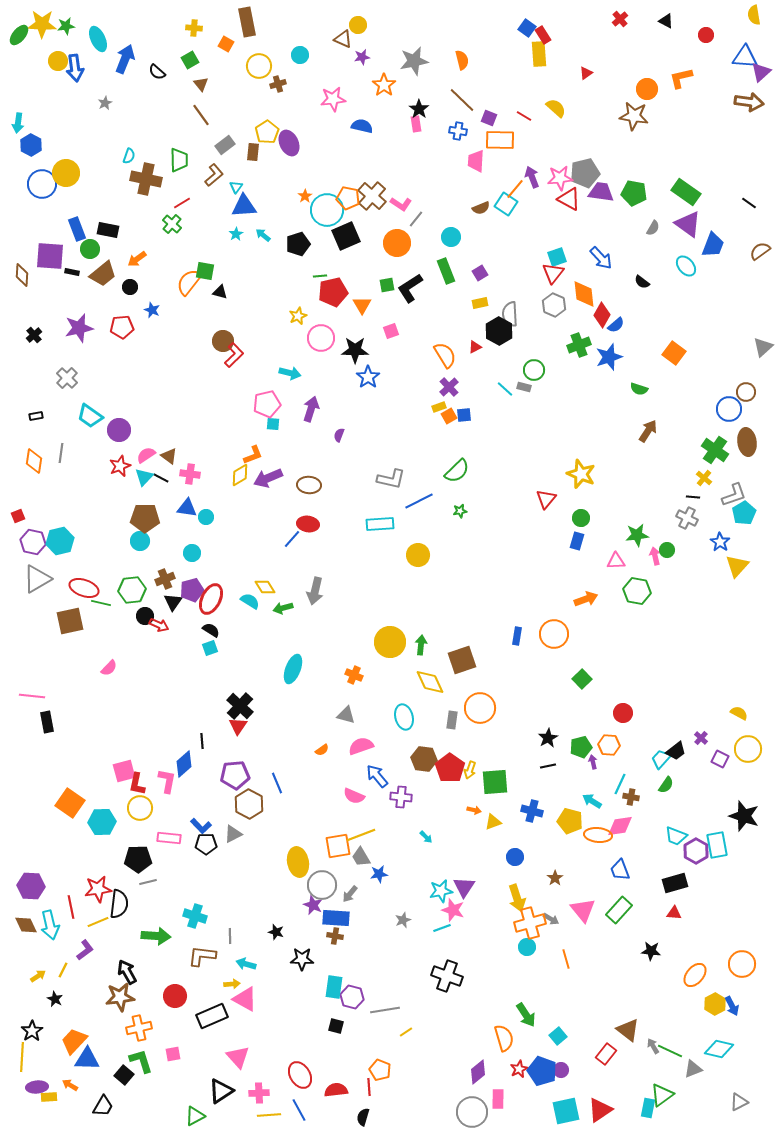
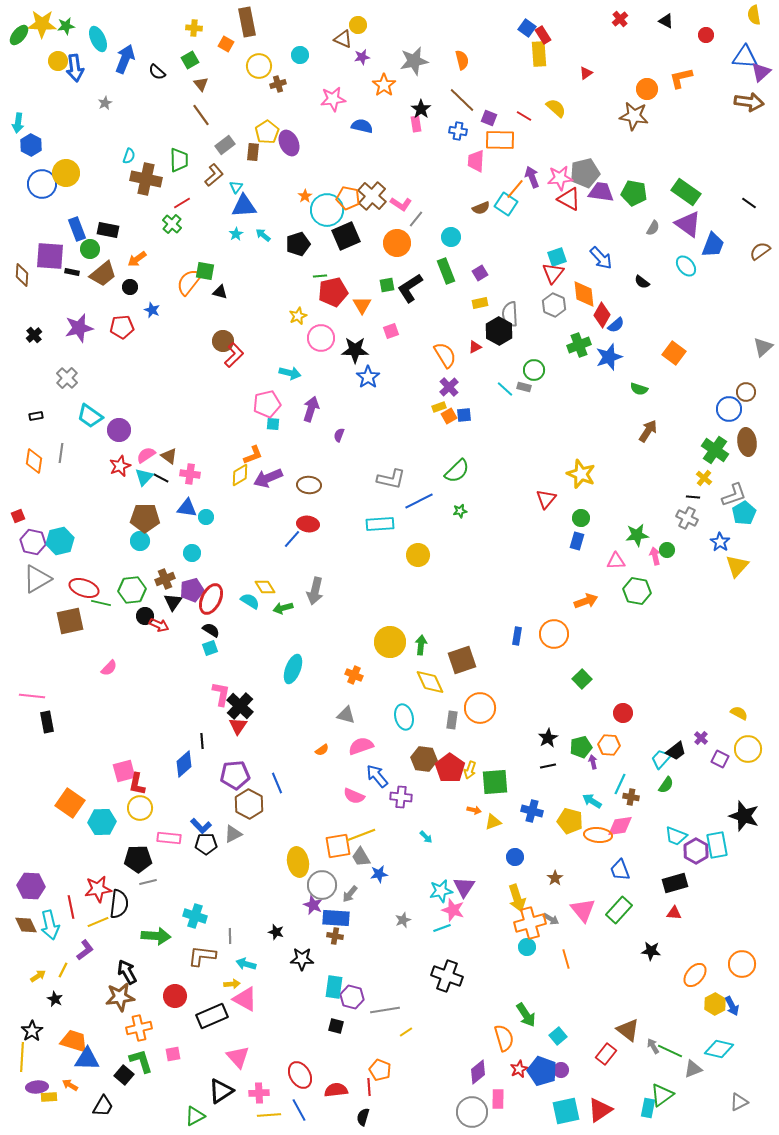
black star at (419, 109): moved 2 px right
orange arrow at (586, 599): moved 2 px down
pink L-shape at (167, 781): moved 54 px right, 87 px up
orange trapezoid at (74, 1041): rotated 64 degrees clockwise
